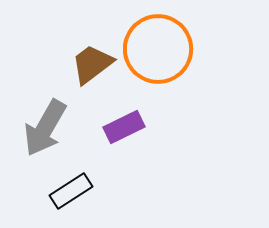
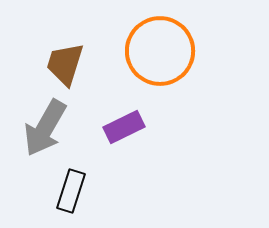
orange circle: moved 2 px right, 2 px down
brown trapezoid: moved 27 px left; rotated 36 degrees counterclockwise
black rectangle: rotated 39 degrees counterclockwise
